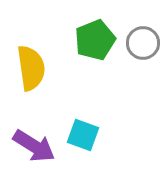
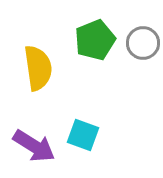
yellow semicircle: moved 7 px right
